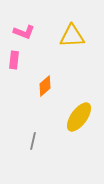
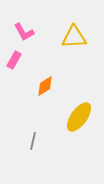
pink L-shape: rotated 40 degrees clockwise
yellow triangle: moved 2 px right, 1 px down
pink rectangle: rotated 24 degrees clockwise
orange diamond: rotated 10 degrees clockwise
